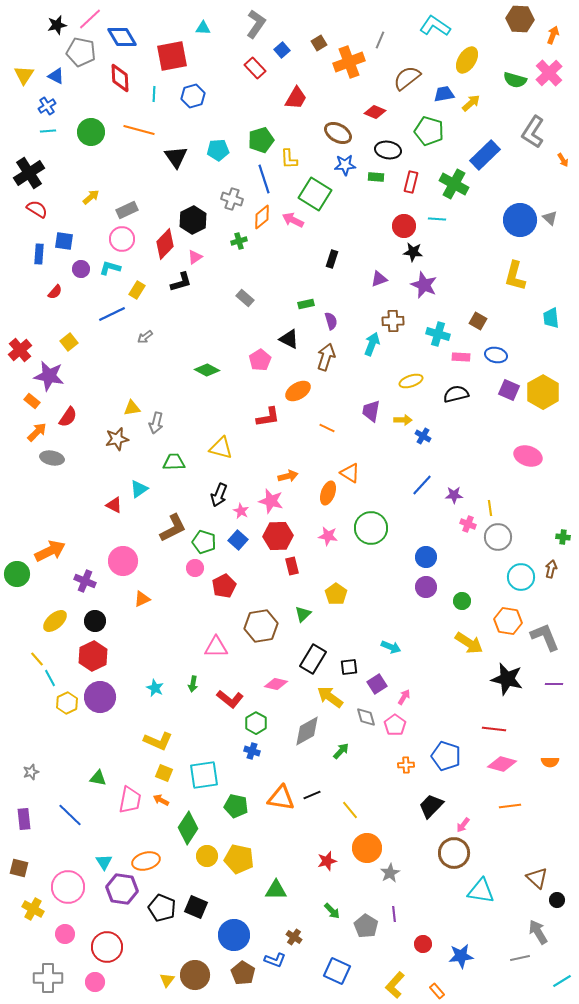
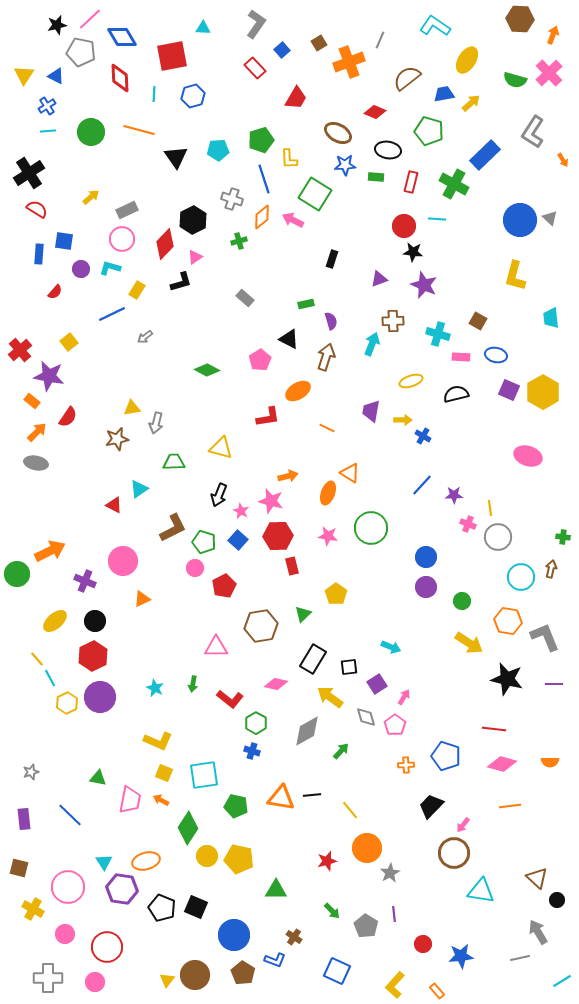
gray ellipse at (52, 458): moved 16 px left, 5 px down
black line at (312, 795): rotated 18 degrees clockwise
